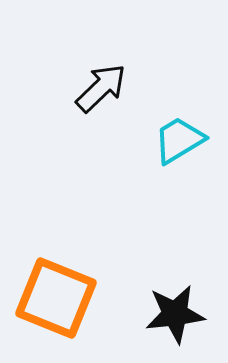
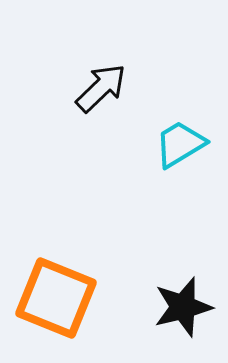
cyan trapezoid: moved 1 px right, 4 px down
black star: moved 8 px right, 7 px up; rotated 8 degrees counterclockwise
